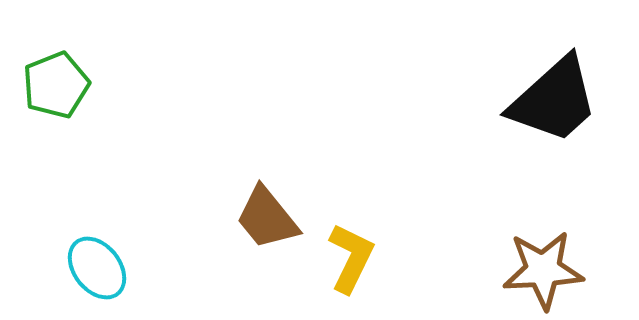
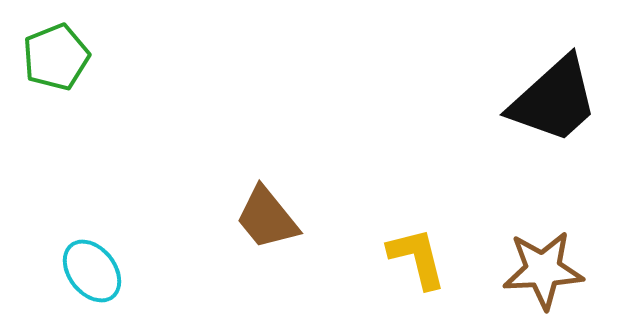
green pentagon: moved 28 px up
yellow L-shape: moved 66 px right; rotated 40 degrees counterclockwise
cyan ellipse: moved 5 px left, 3 px down
